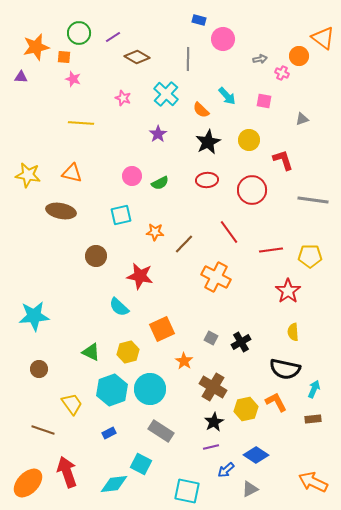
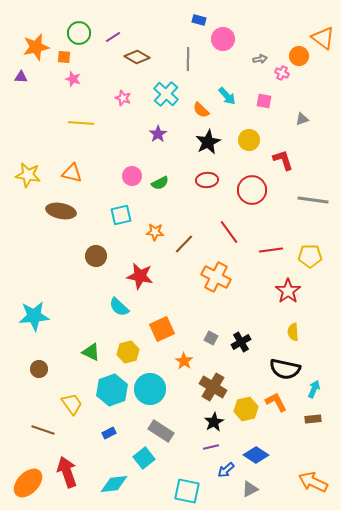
cyan square at (141, 464): moved 3 px right, 6 px up; rotated 25 degrees clockwise
